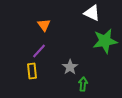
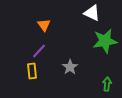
green arrow: moved 24 px right
